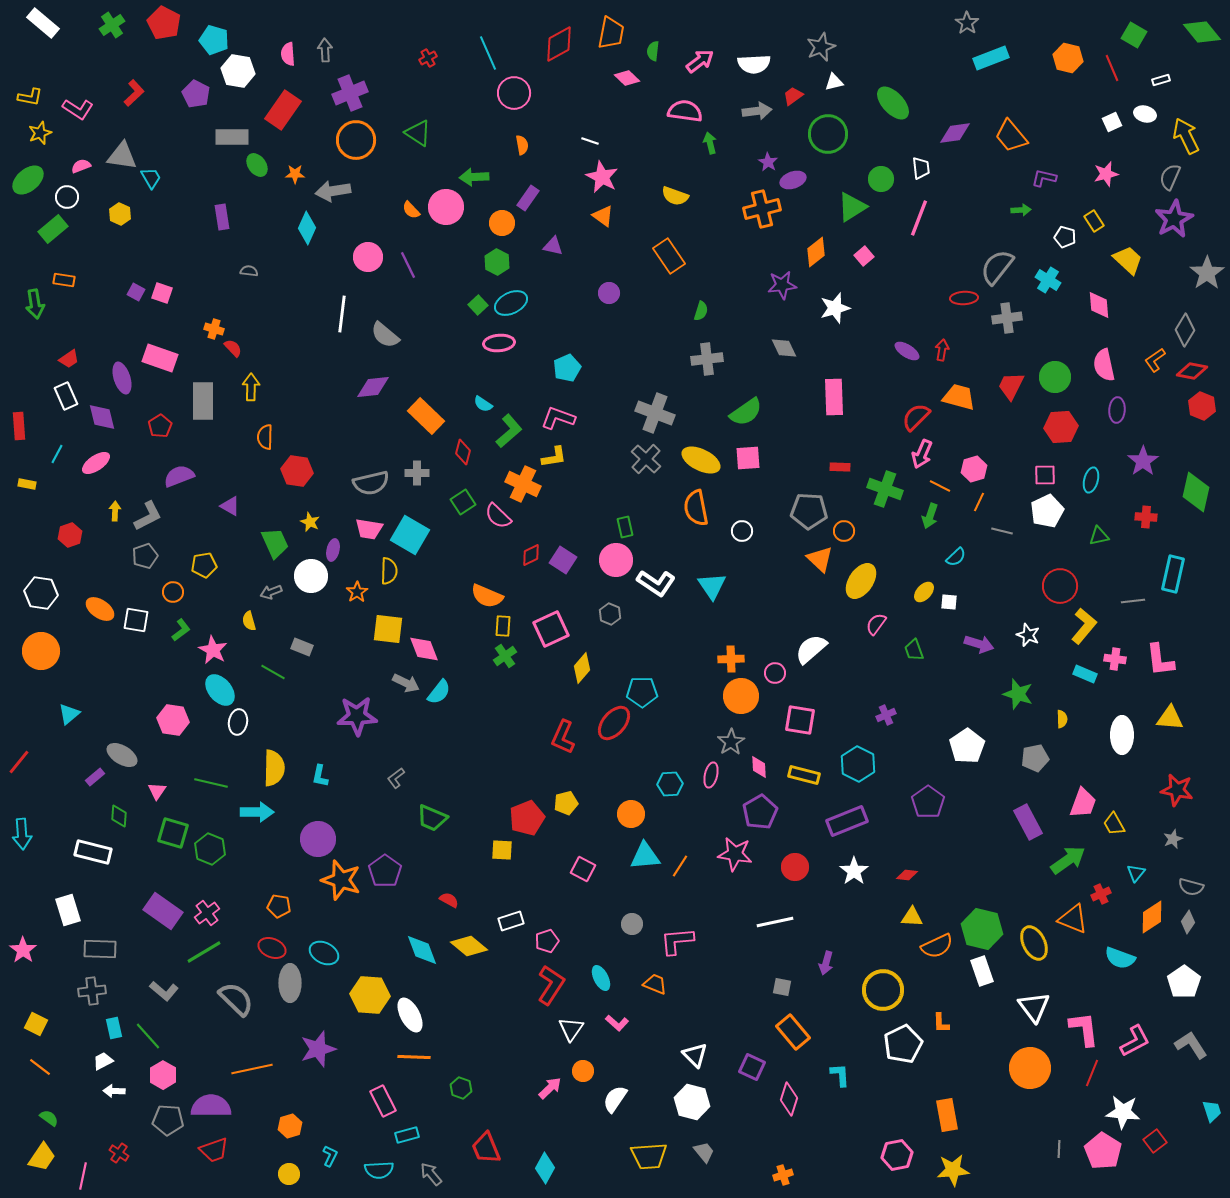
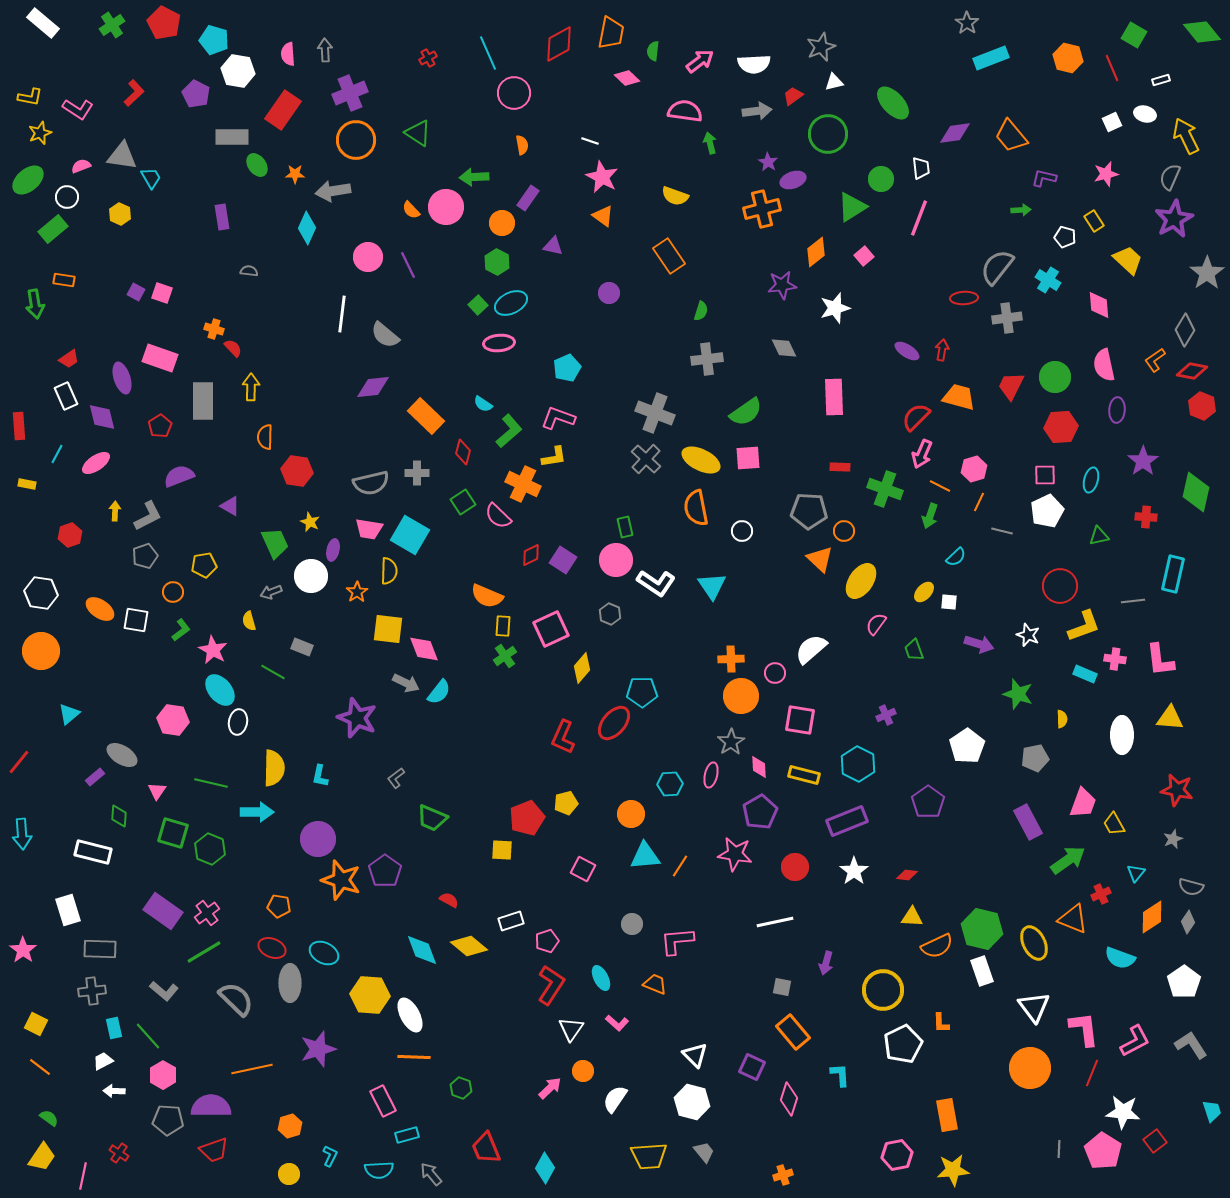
yellow L-shape at (1084, 626): rotated 30 degrees clockwise
purple star at (357, 716): moved 2 px down; rotated 24 degrees clockwise
